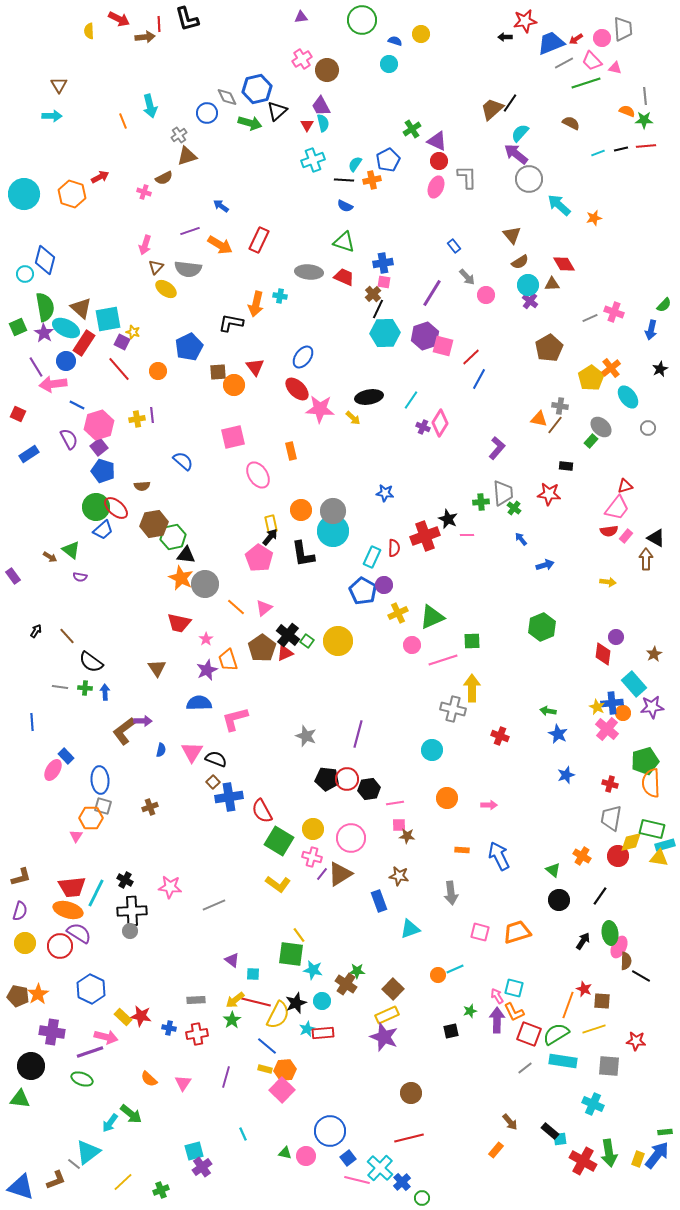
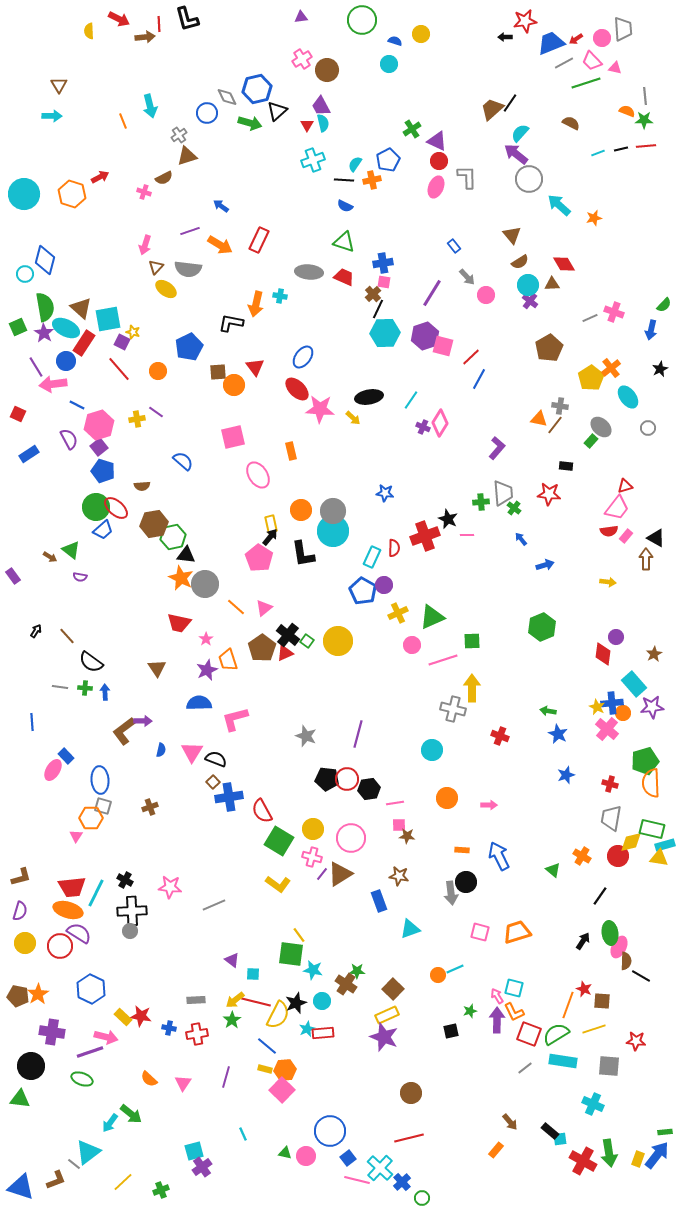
purple line at (152, 415): moved 4 px right, 3 px up; rotated 49 degrees counterclockwise
black circle at (559, 900): moved 93 px left, 18 px up
